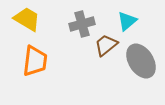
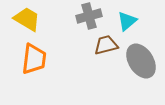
gray cross: moved 7 px right, 8 px up
brown trapezoid: rotated 25 degrees clockwise
orange trapezoid: moved 1 px left, 2 px up
